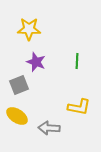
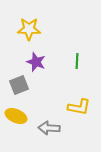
yellow ellipse: moved 1 px left; rotated 10 degrees counterclockwise
